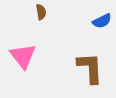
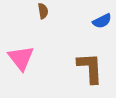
brown semicircle: moved 2 px right, 1 px up
pink triangle: moved 2 px left, 2 px down
